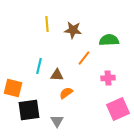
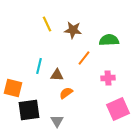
yellow line: rotated 21 degrees counterclockwise
